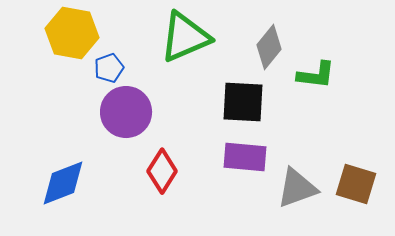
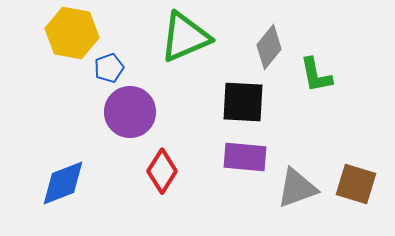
green L-shape: rotated 72 degrees clockwise
purple circle: moved 4 px right
